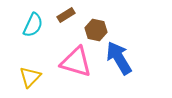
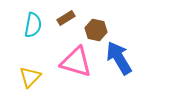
brown rectangle: moved 3 px down
cyan semicircle: rotated 15 degrees counterclockwise
